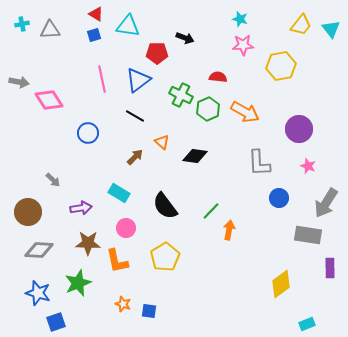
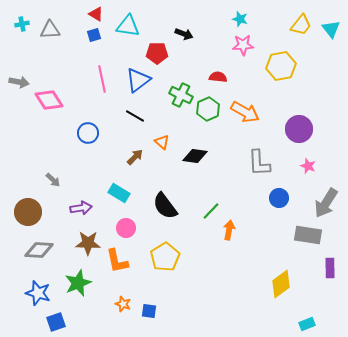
black arrow at (185, 38): moved 1 px left, 4 px up
